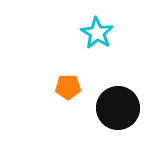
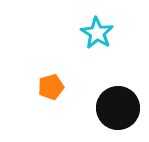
orange pentagon: moved 17 px left; rotated 15 degrees counterclockwise
